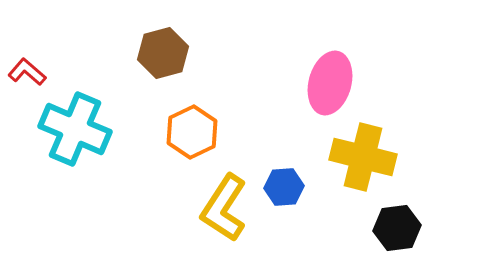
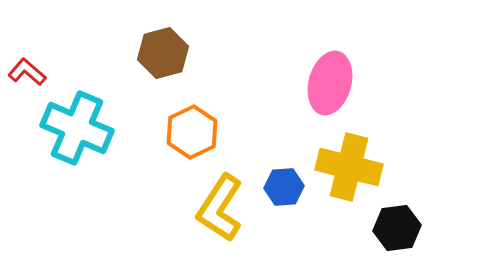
cyan cross: moved 2 px right, 1 px up
yellow cross: moved 14 px left, 10 px down
yellow L-shape: moved 4 px left
